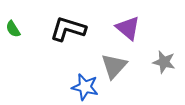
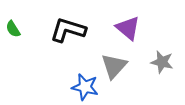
black L-shape: moved 1 px down
gray star: moved 2 px left
